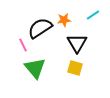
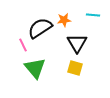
cyan line: rotated 40 degrees clockwise
